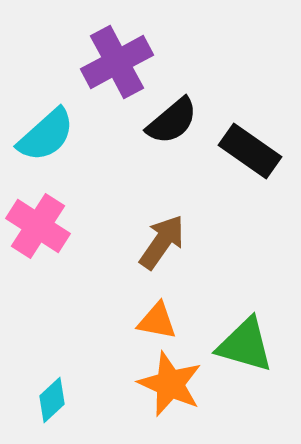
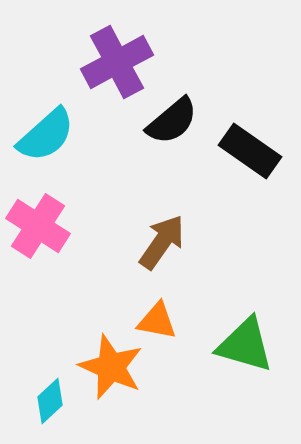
orange star: moved 59 px left, 17 px up
cyan diamond: moved 2 px left, 1 px down
